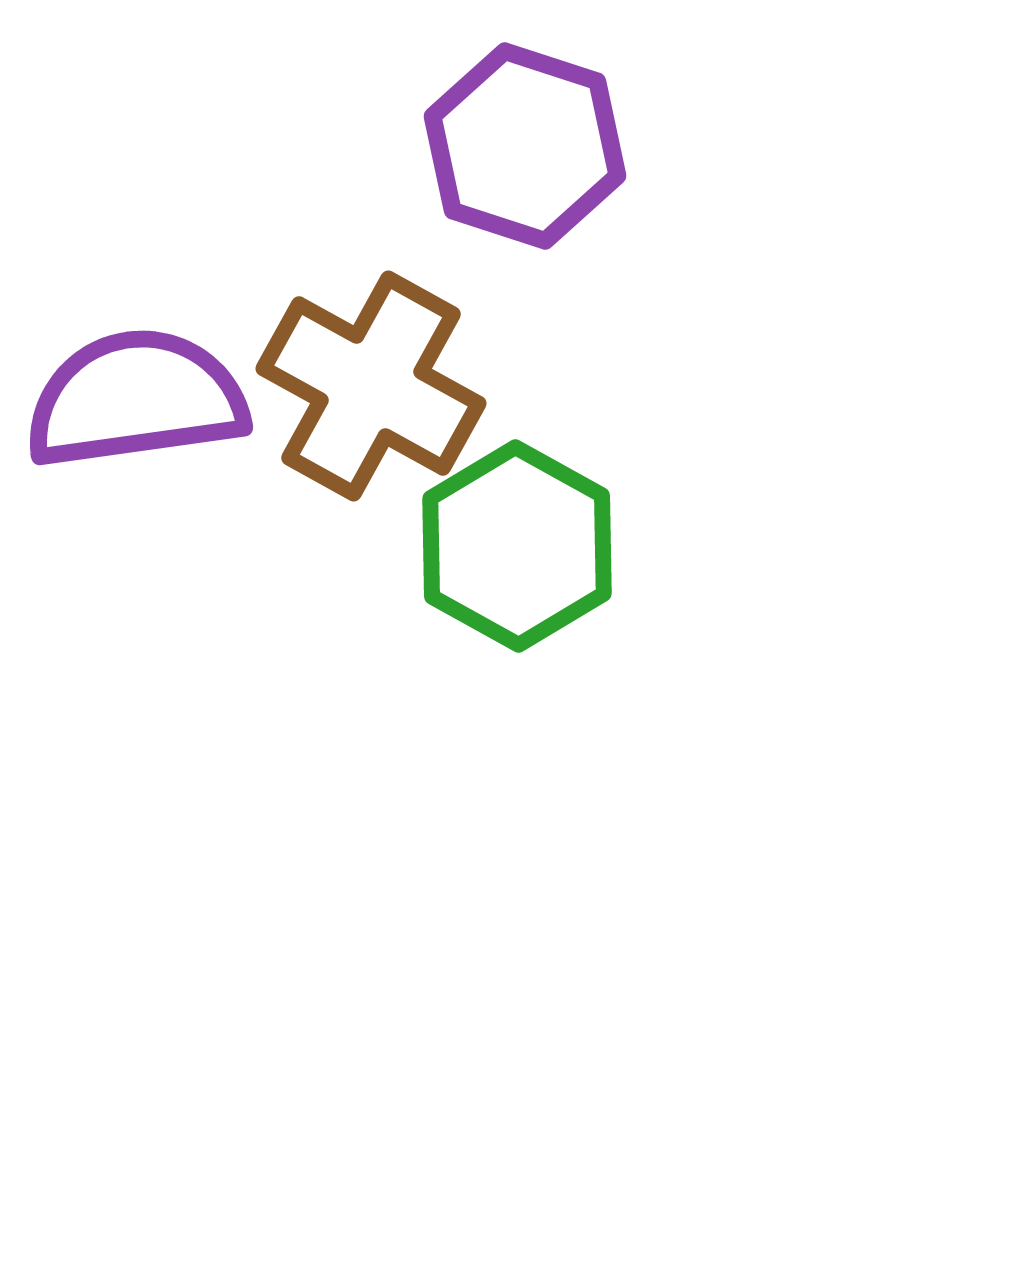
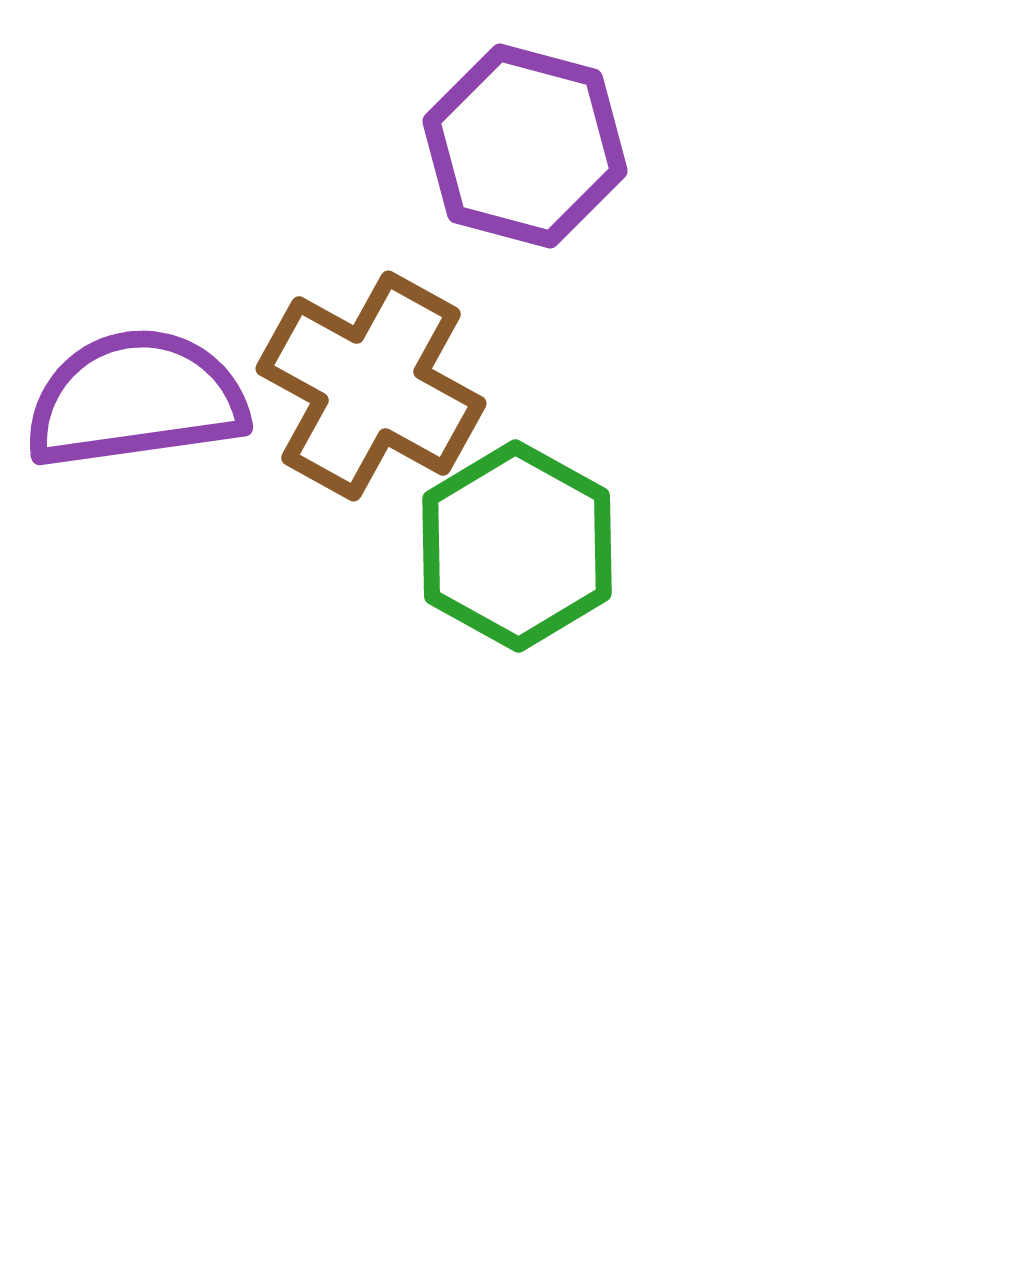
purple hexagon: rotated 3 degrees counterclockwise
